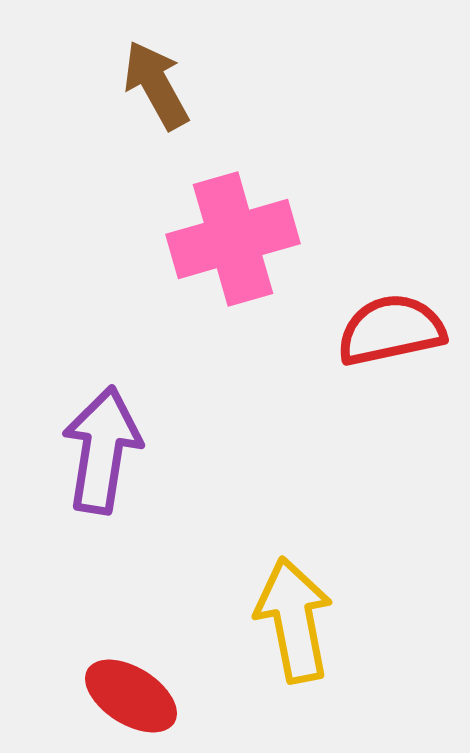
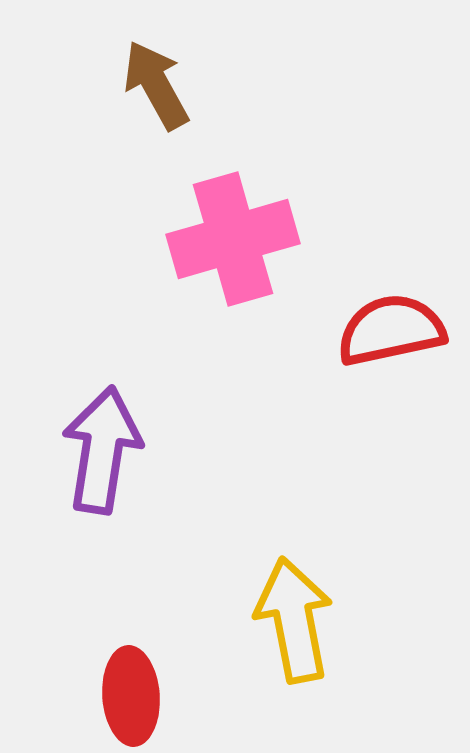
red ellipse: rotated 54 degrees clockwise
